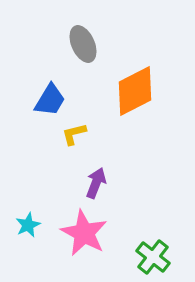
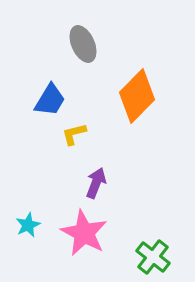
orange diamond: moved 2 px right, 5 px down; rotated 18 degrees counterclockwise
